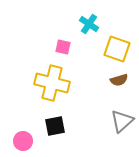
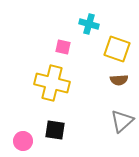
cyan cross: rotated 18 degrees counterclockwise
brown semicircle: rotated 12 degrees clockwise
black square: moved 4 px down; rotated 20 degrees clockwise
